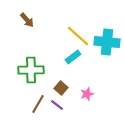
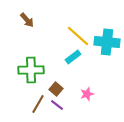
brown square: moved 5 px left, 1 px down
